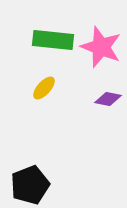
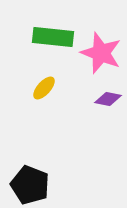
green rectangle: moved 3 px up
pink star: moved 6 px down
black pentagon: rotated 30 degrees counterclockwise
